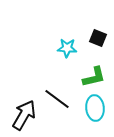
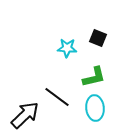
black line: moved 2 px up
black arrow: moved 1 px right; rotated 16 degrees clockwise
